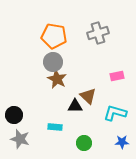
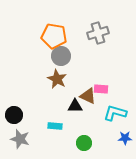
gray circle: moved 8 px right, 6 px up
pink rectangle: moved 16 px left, 13 px down; rotated 16 degrees clockwise
brown triangle: rotated 18 degrees counterclockwise
cyan rectangle: moved 1 px up
blue star: moved 3 px right, 4 px up
